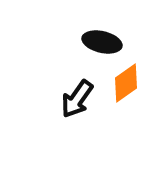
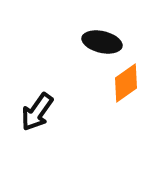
black arrow: moved 40 px left, 13 px down
